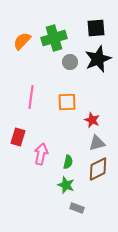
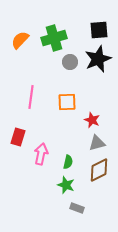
black square: moved 3 px right, 2 px down
orange semicircle: moved 2 px left, 1 px up
brown diamond: moved 1 px right, 1 px down
